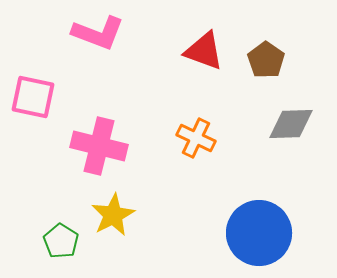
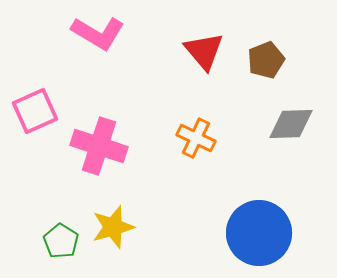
pink L-shape: rotated 10 degrees clockwise
red triangle: rotated 30 degrees clockwise
brown pentagon: rotated 15 degrees clockwise
pink square: moved 2 px right, 14 px down; rotated 36 degrees counterclockwise
pink cross: rotated 4 degrees clockwise
yellow star: moved 12 px down; rotated 12 degrees clockwise
